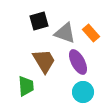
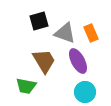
orange rectangle: rotated 18 degrees clockwise
purple ellipse: moved 1 px up
green trapezoid: rotated 105 degrees clockwise
cyan circle: moved 2 px right
